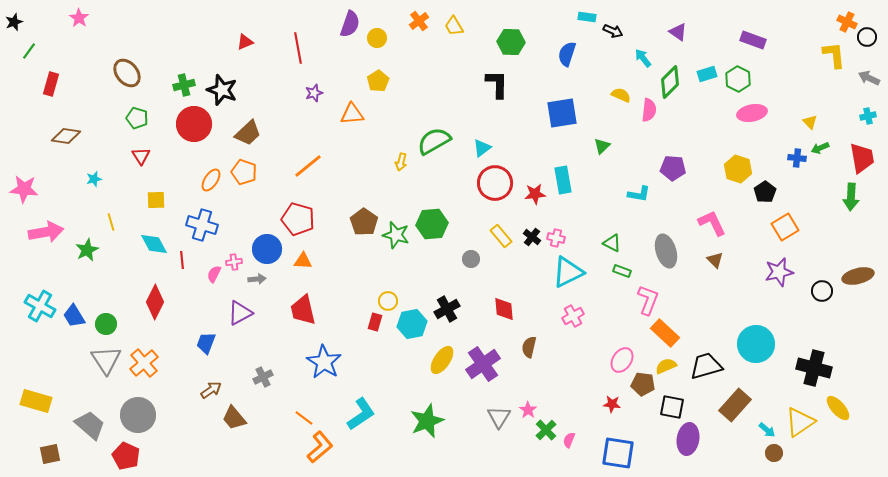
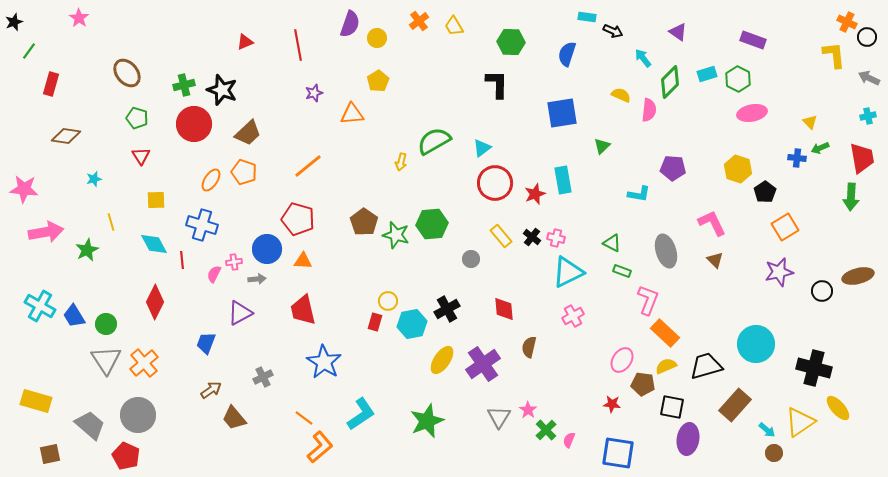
red line at (298, 48): moved 3 px up
red star at (535, 194): rotated 15 degrees counterclockwise
